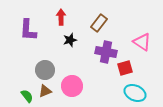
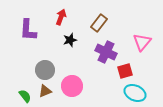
red arrow: rotated 21 degrees clockwise
pink triangle: rotated 36 degrees clockwise
purple cross: rotated 15 degrees clockwise
red square: moved 3 px down
green semicircle: moved 2 px left
